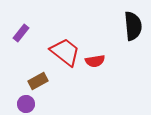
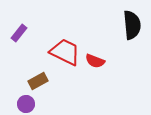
black semicircle: moved 1 px left, 1 px up
purple rectangle: moved 2 px left
red trapezoid: rotated 12 degrees counterclockwise
red semicircle: rotated 30 degrees clockwise
